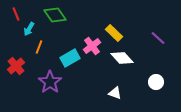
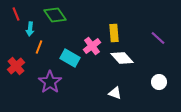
cyan arrow: moved 1 px right; rotated 24 degrees counterclockwise
yellow rectangle: rotated 42 degrees clockwise
cyan rectangle: rotated 60 degrees clockwise
white circle: moved 3 px right
